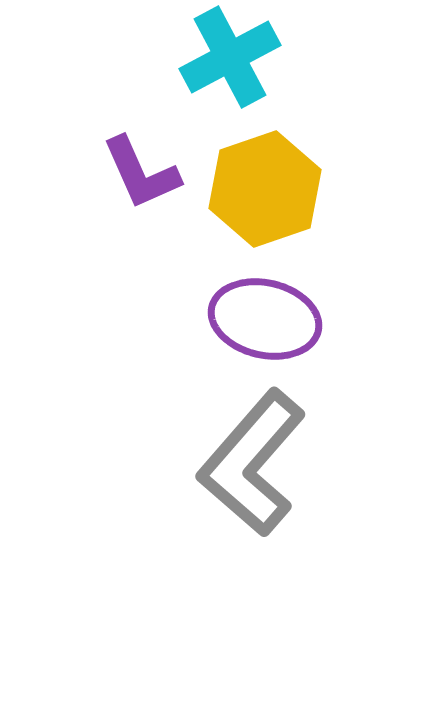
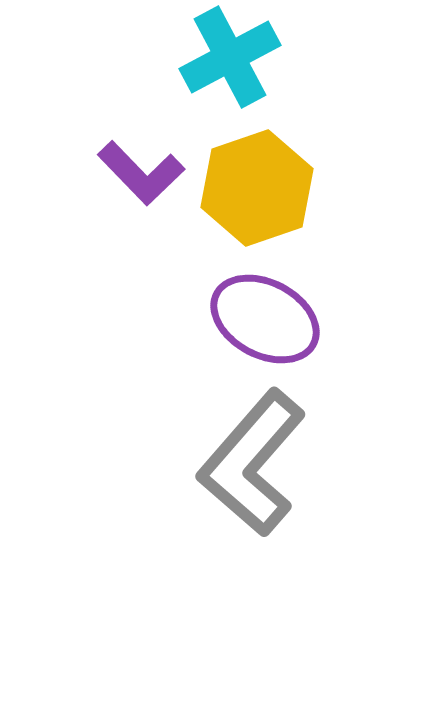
purple L-shape: rotated 20 degrees counterclockwise
yellow hexagon: moved 8 px left, 1 px up
purple ellipse: rotated 15 degrees clockwise
